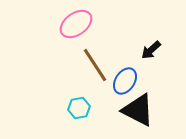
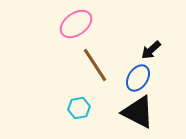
blue ellipse: moved 13 px right, 3 px up
black triangle: moved 2 px down
